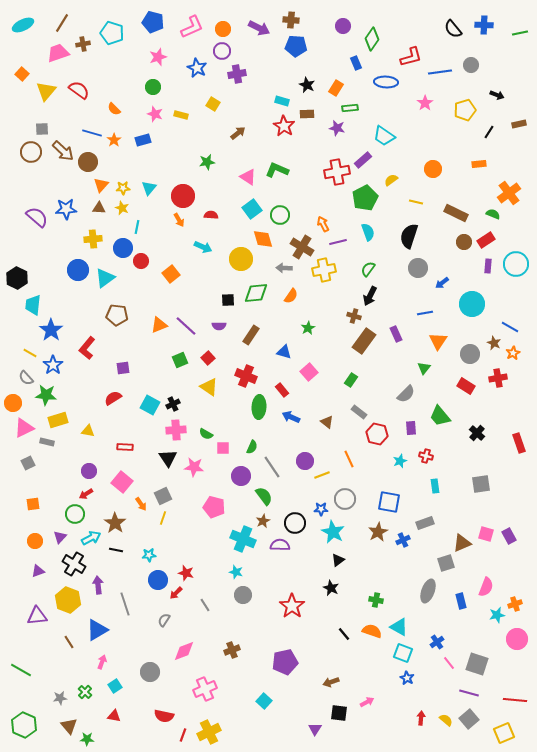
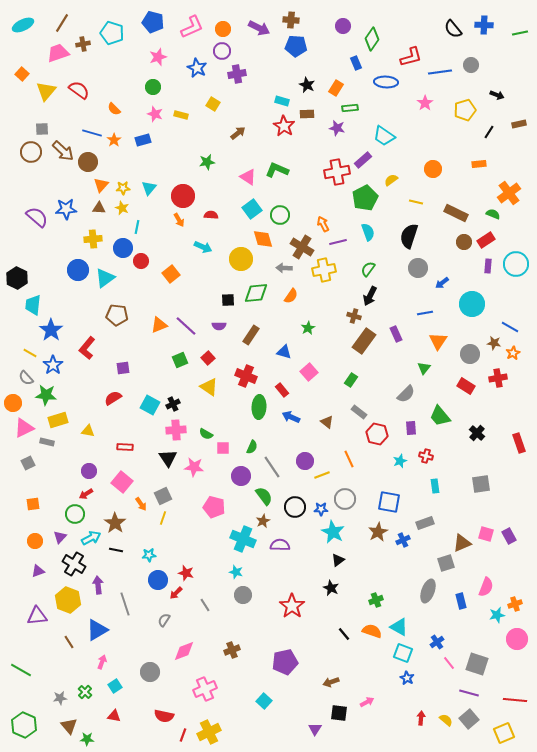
brown star at (494, 343): rotated 16 degrees counterclockwise
black circle at (295, 523): moved 16 px up
green cross at (376, 600): rotated 32 degrees counterclockwise
